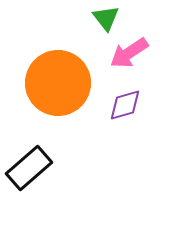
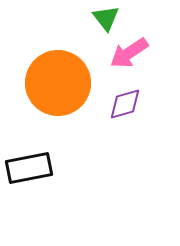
purple diamond: moved 1 px up
black rectangle: rotated 30 degrees clockwise
